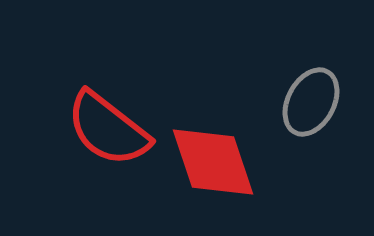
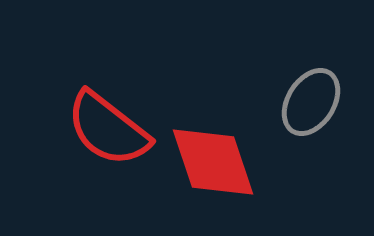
gray ellipse: rotated 4 degrees clockwise
